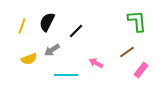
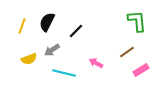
pink rectangle: rotated 21 degrees clockwise
cyan line: moved 2 px left, 2 px up; rotated 15 degrees clockwise
